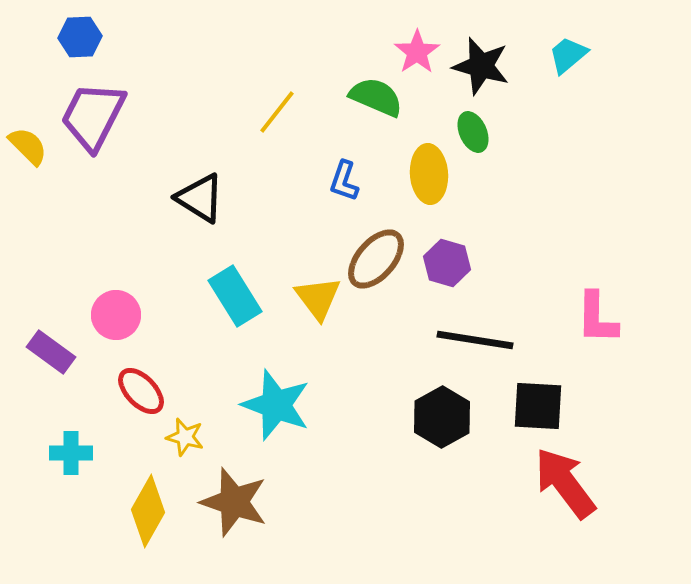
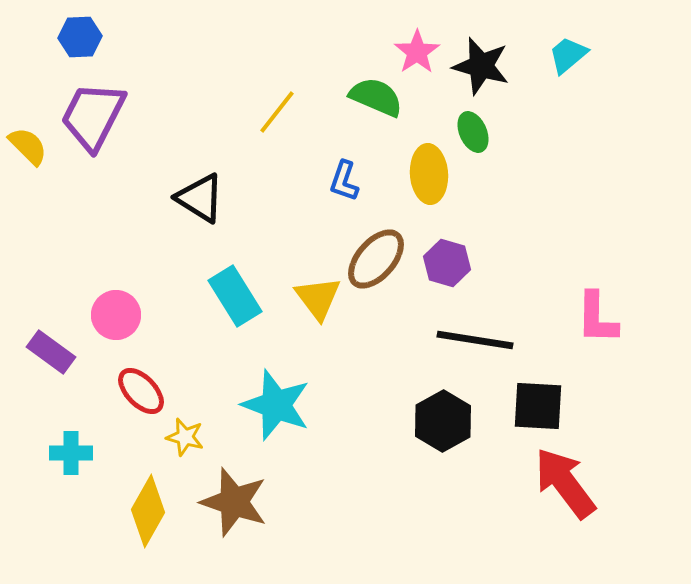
black hexagon: moved 1 px right, 4 px down
